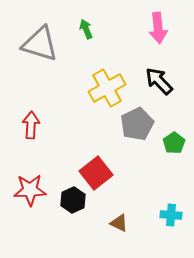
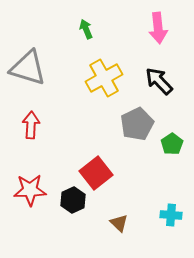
gray triangle: moved 12 px left, 24 px down
yellow cross: moved 3 px left, 10 px up
green pentagon: moved 2 px left, 1 px down
brown triangle: rotated 18 degrees clockwise
